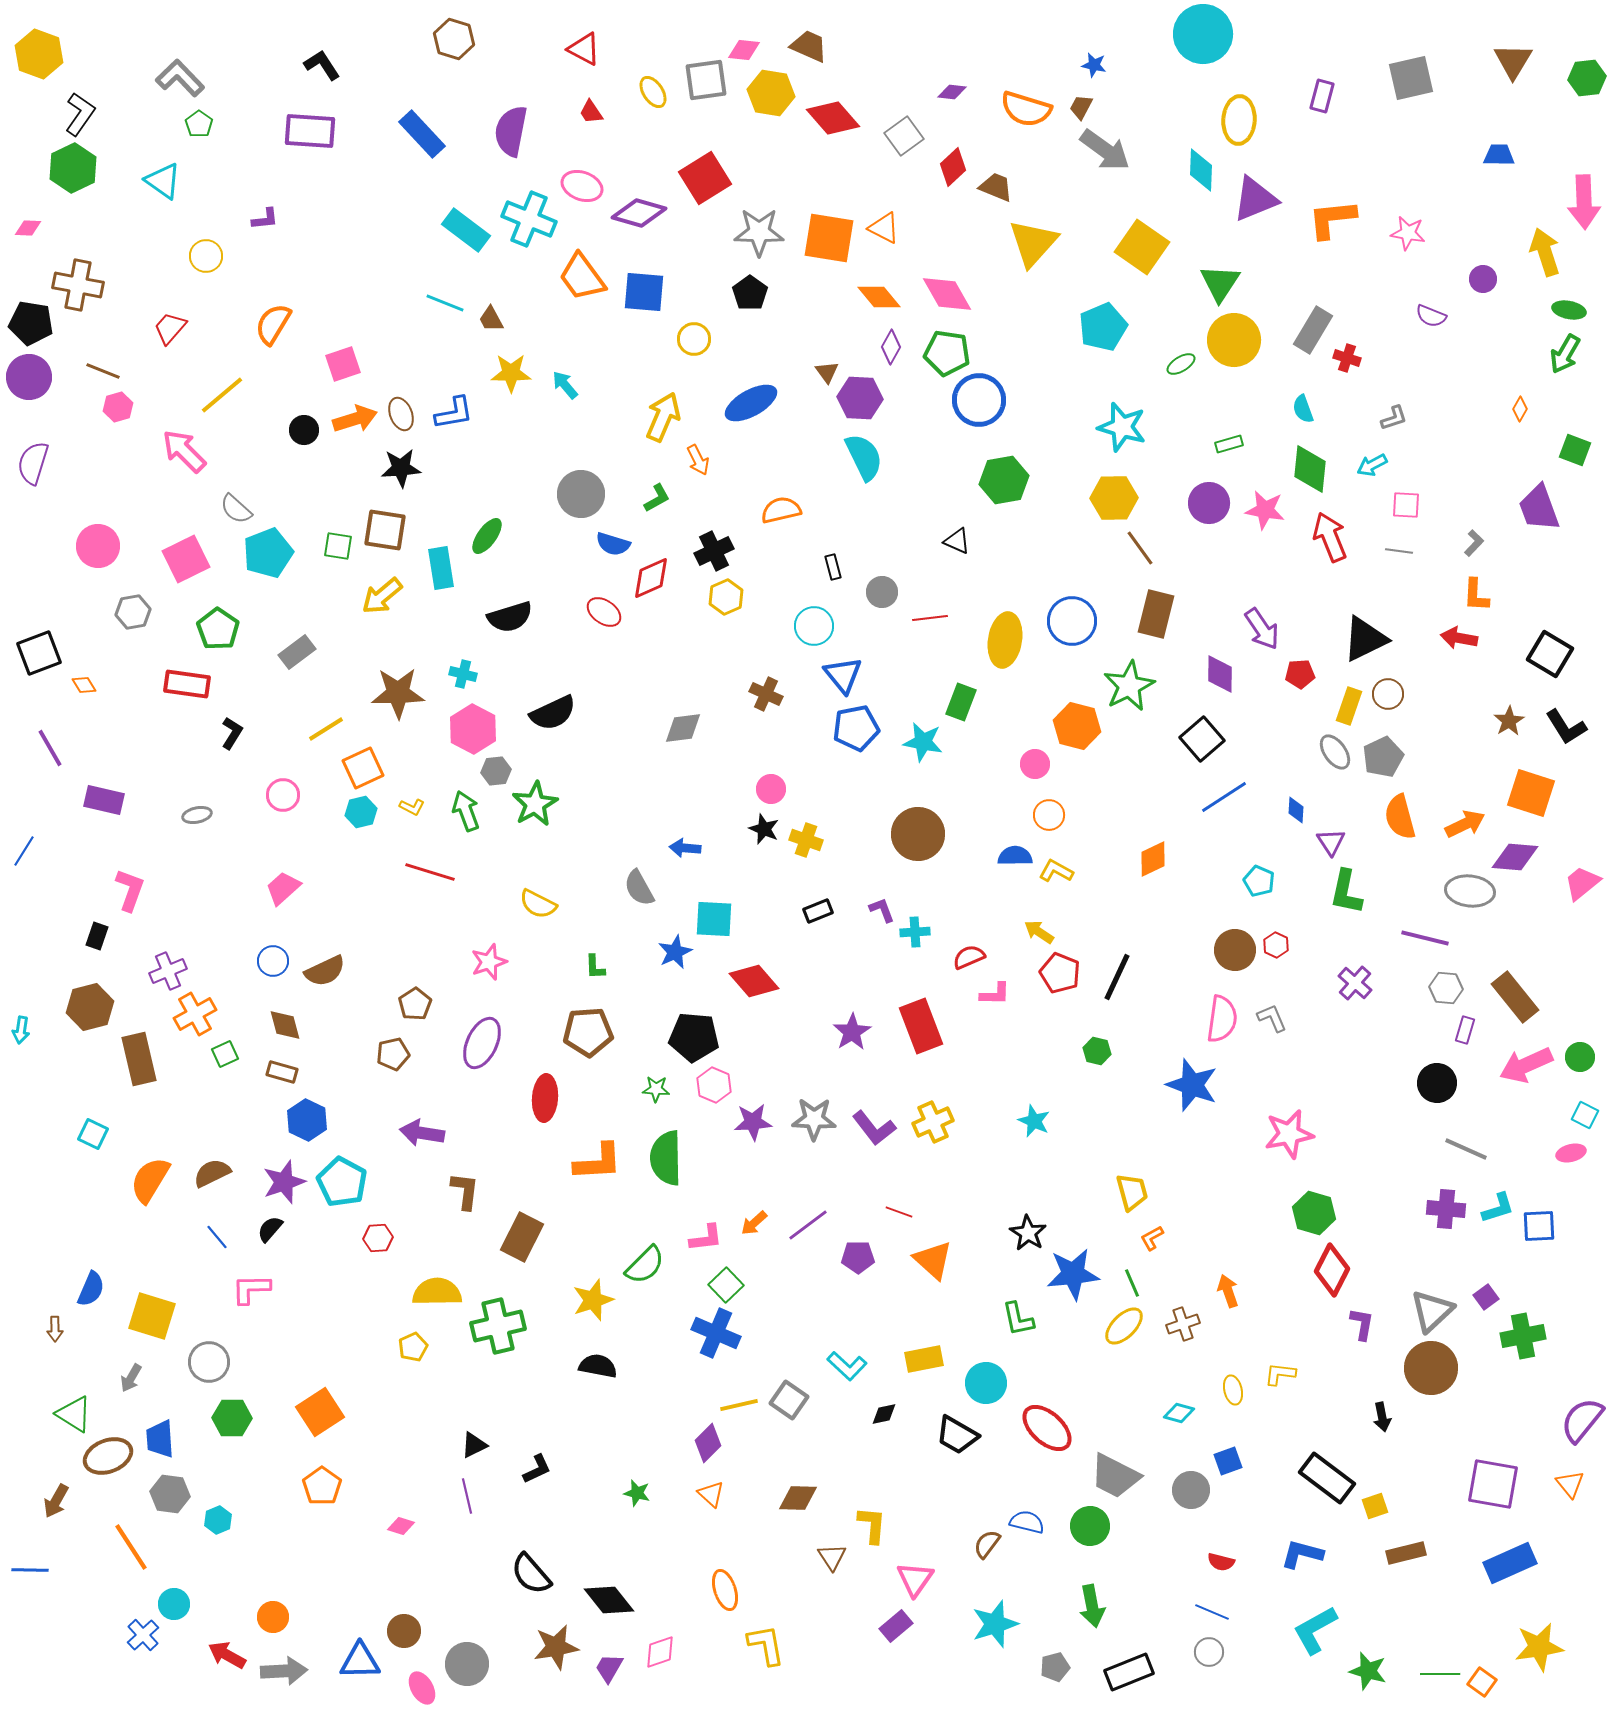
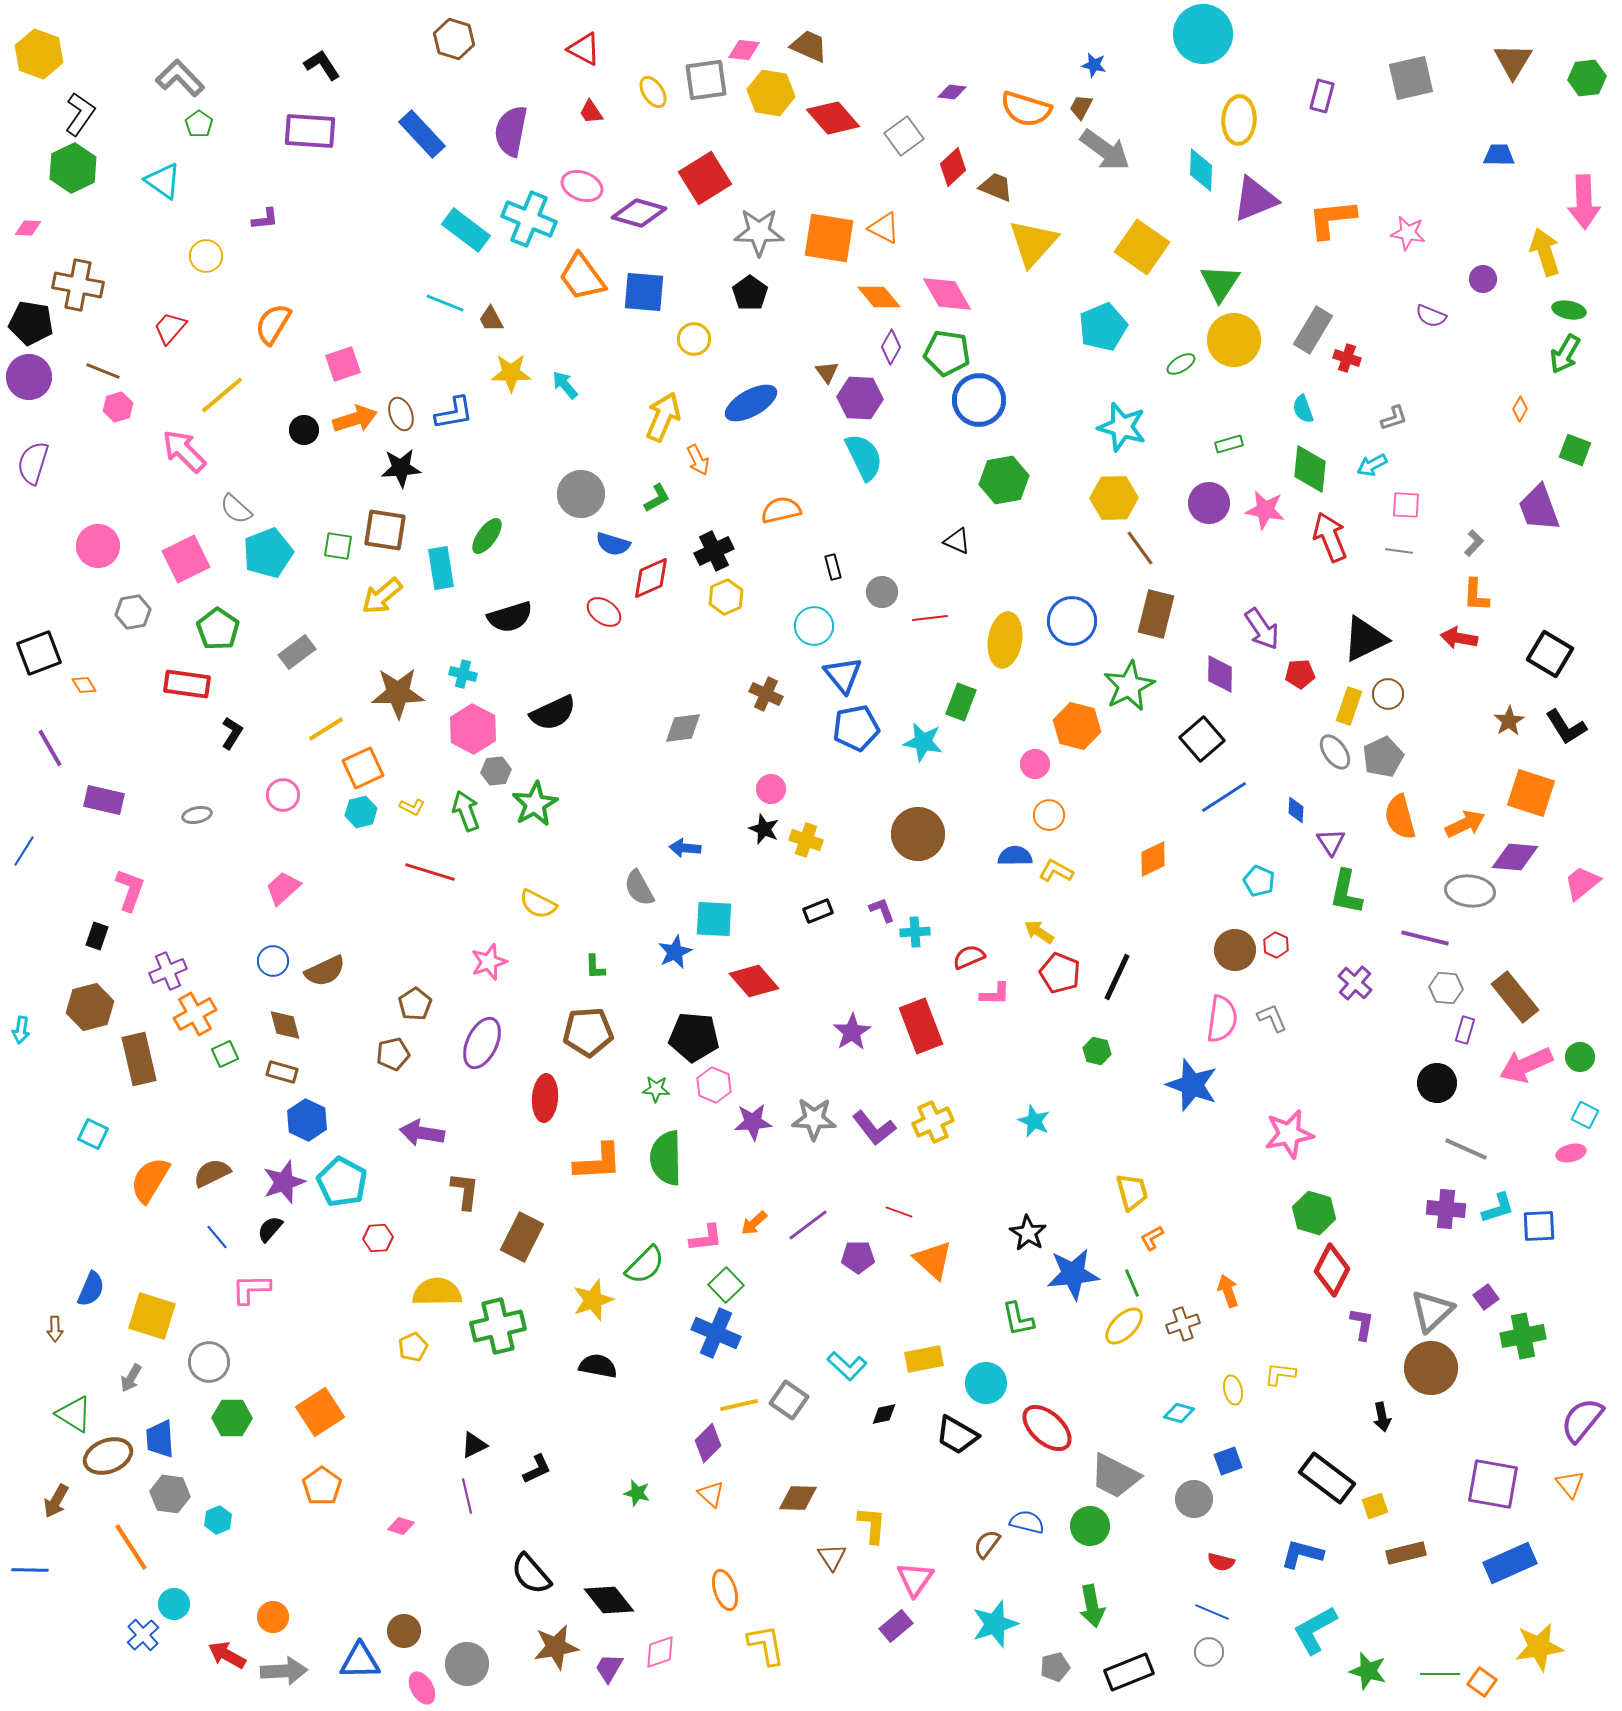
gray circle at (1191, 1490): moved 3 px right, 9 px down
